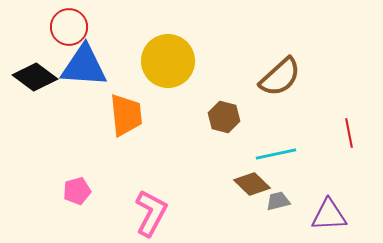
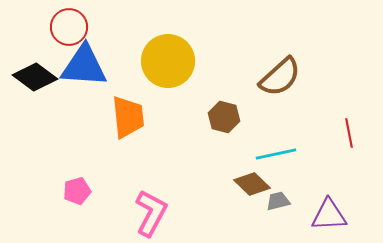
orange trapezoid: moved 2 px right, 2 px down
